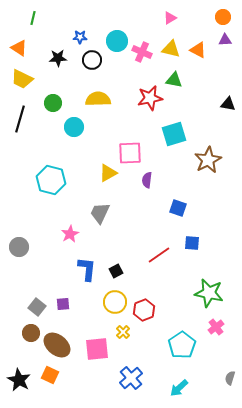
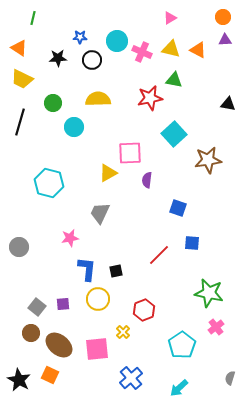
black line at (20, 119): moved 3 px down
cyan square at (174, 134): rotated 25 degrees counterclockwise
brown star at (208, 160): rotated 20 degrees clockwise
cyan hexagon at (51, 180): moved 2 px left, 3 px down
pink star at (70, 234): moved 4 px down; rotated 18 degrees clockwise
red line at (159, 255): rotated 10 degrees counterclockwise
black square at (116, 271): rotated 16 degrees clockwise
yellow circle at (115, 302): moved 17 px left, 3 px up
brown ellipse at (57, 345): moved 2 px right
